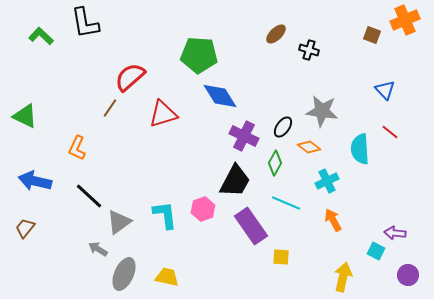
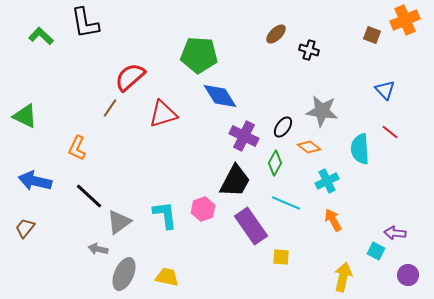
gray arrow: rotated 18 degrees counterclockwise
